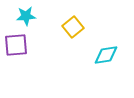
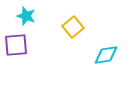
cyan star: rotated 24 degrees clockwise
